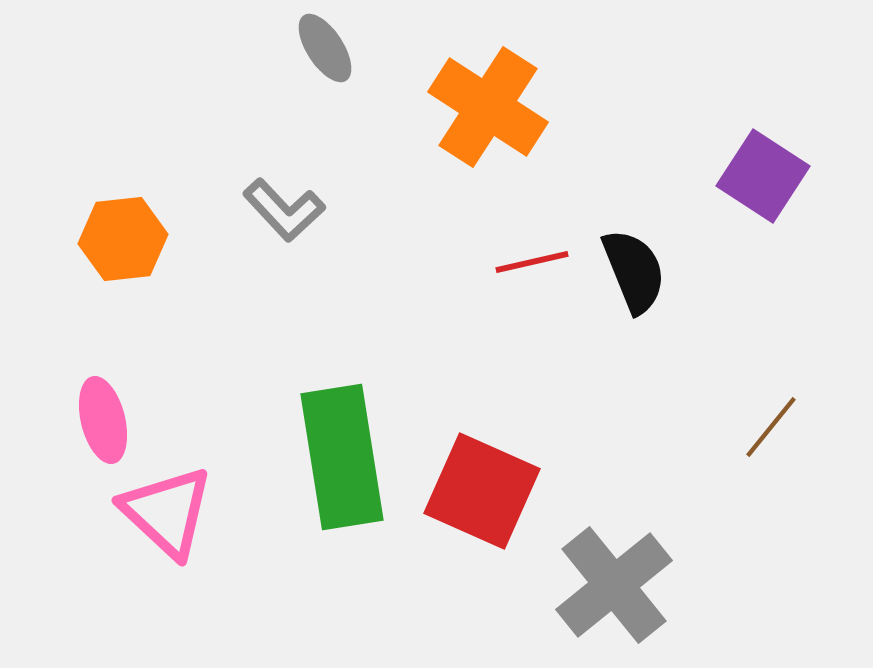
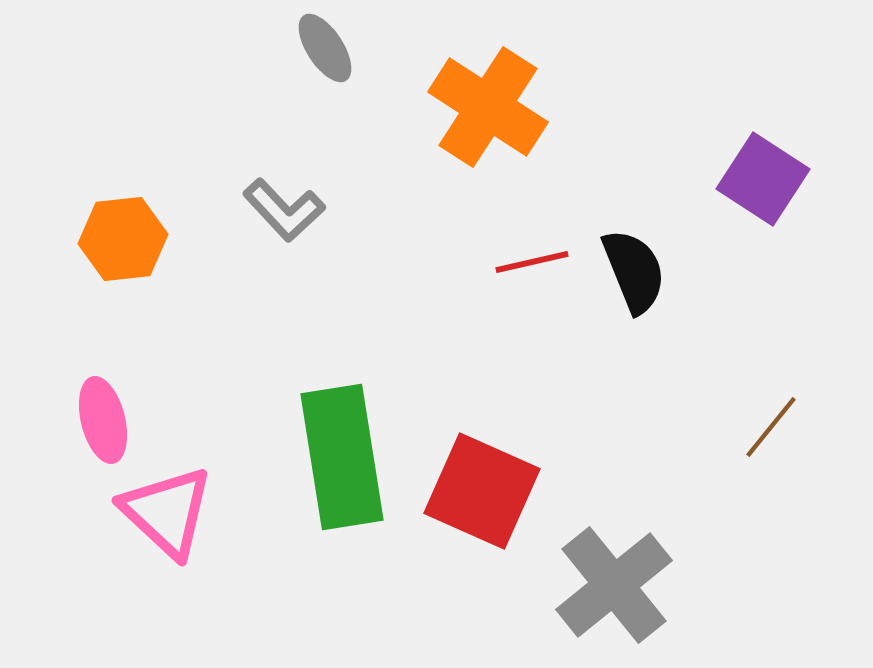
purple square: moved 3 px down
